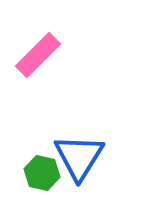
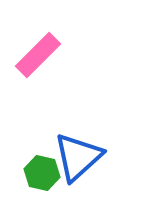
blue triangle: moved 1 px left; rotated 16 degrees clockwise
